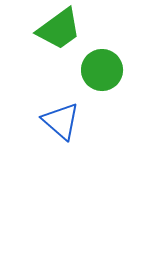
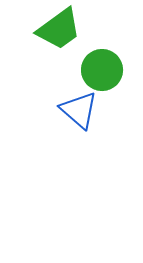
blue triangle: moved 18 px right, 11 px up
